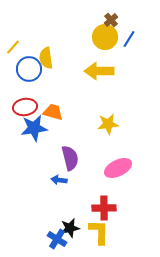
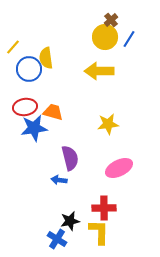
pink ellipse: moved 1 px right
black star: moved 7 px up
